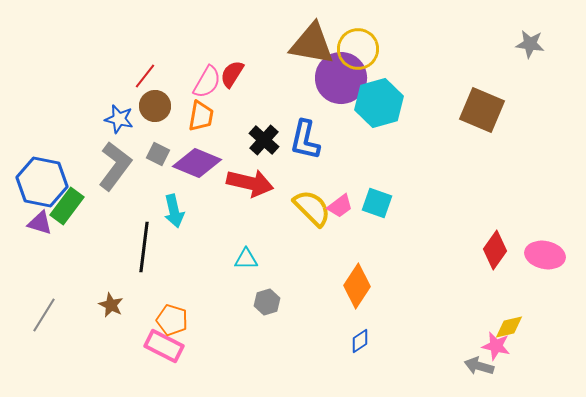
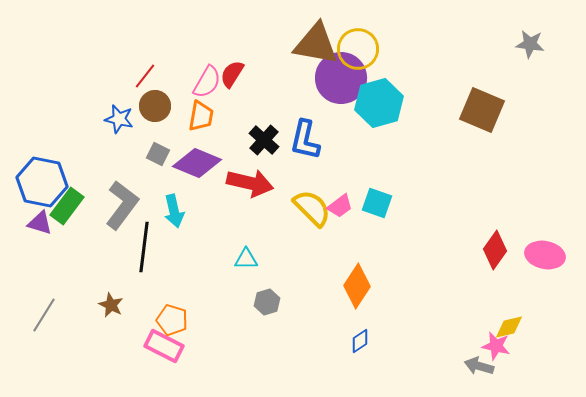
brown triangle: moved 4 px right
gray L-shape: moved 7 px right, 39 px down
